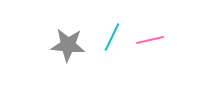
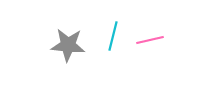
cyan line: moved 1 px right, 1 px up; rotated 12 degrees counterclockwise
